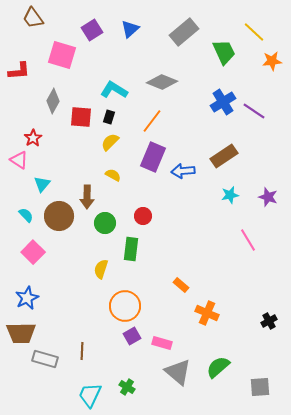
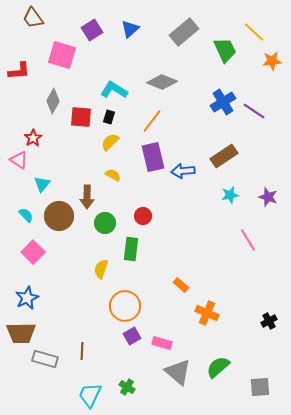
green trapezoid at (224, 52): moved 1 px right, 2 px up
purple rectangle at (153, 157): rotated 36 degrees counterclockwise
